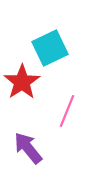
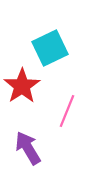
red star: moved 4 px down
purple arrow: rotated 8 degrees clockwise
